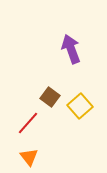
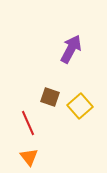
purple arrow: rotated 48 degrees clockwise
brown square: rotated 18 degrees counterclockwise
red line: rotated 65 degrees counterclockwise
